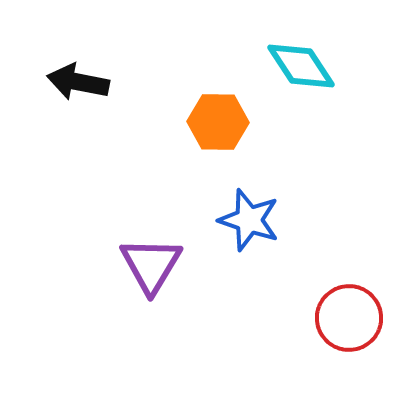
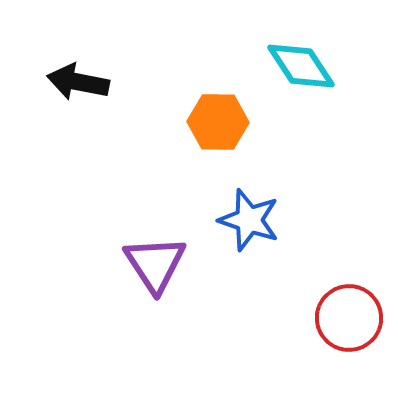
purple triangle: moved 4 px right, 1 px up; rotated 4 degrees counterclockwise
